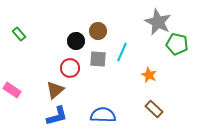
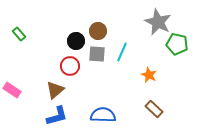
gray square: moved 1 px left, 5 px up
red circle: moved 2 px up
